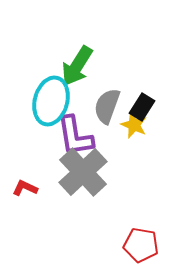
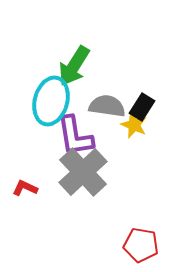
green arrow: moved 3 px left
gray semicircle: rotated 78 degrees clockwise
